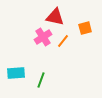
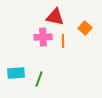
orange square: rotated 32 degrees counterclockwise
pink cross: rotated 30 degrees clockwise
orange line: rotated 40 degrees counterclockwise
green line: moved 2 px left, 1 px up
